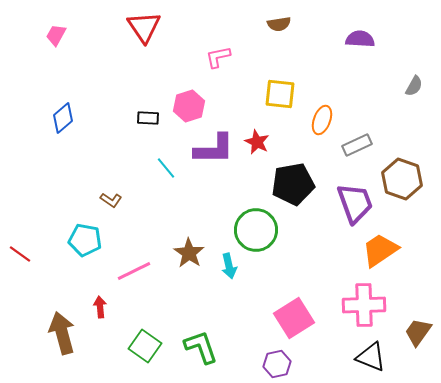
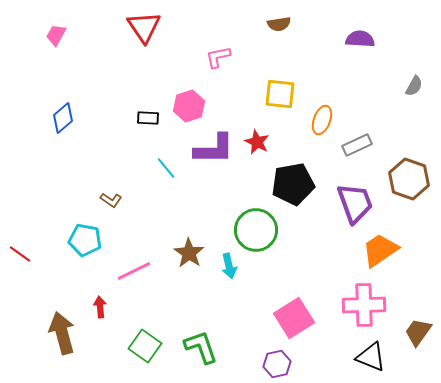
brown hexagon: moved 7 px right
